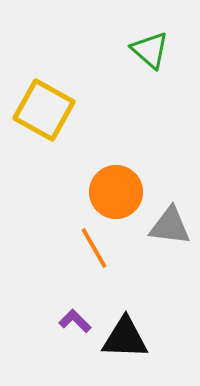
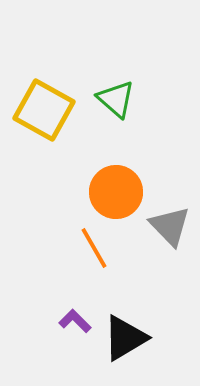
green triangle: moved 34 px left, 49 px down
gray triangle: rotated 39 degrees clockwise
black triangle: rotated 33 degrees counterclockwise
